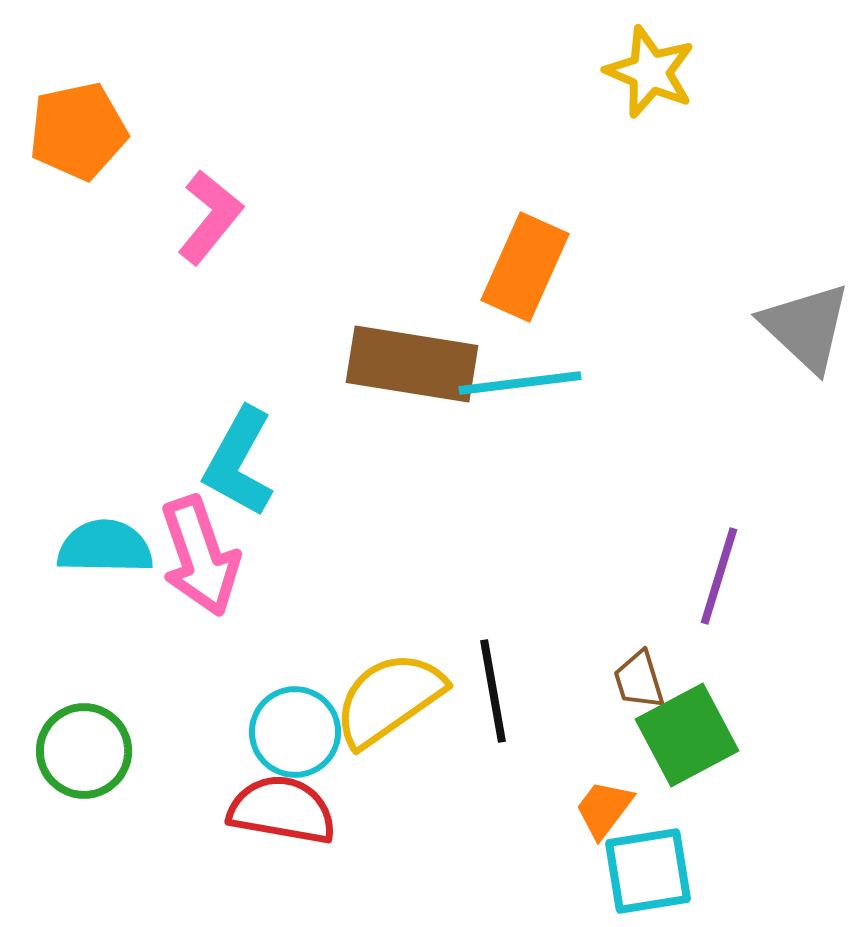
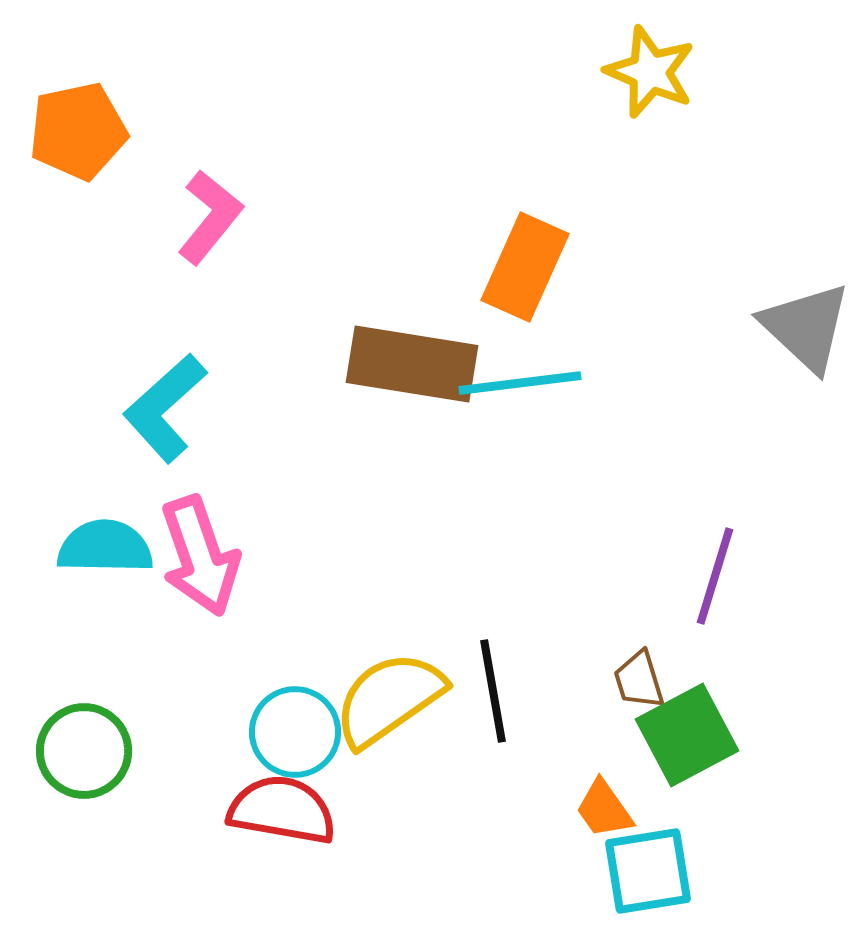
cyan L-shape: moved 74 px left, 54 px up; rotated 19 degrees clockwise
purple line: moved 4 px left
orange trapezoid: rotated 72 degrees counterclockwise
